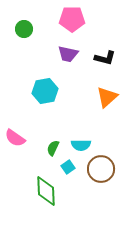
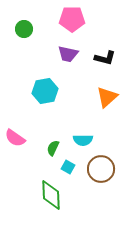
cyan semicircle: moved 2 px right, 5 px up
cyan square: rotated 24 degrees counterclockwise
green diamond: moved 5 px right, 4 px down
